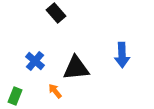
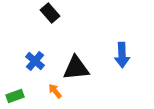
black rectangle: moved 6 px left
green rectangle: rotated 48 degrees clockwise
